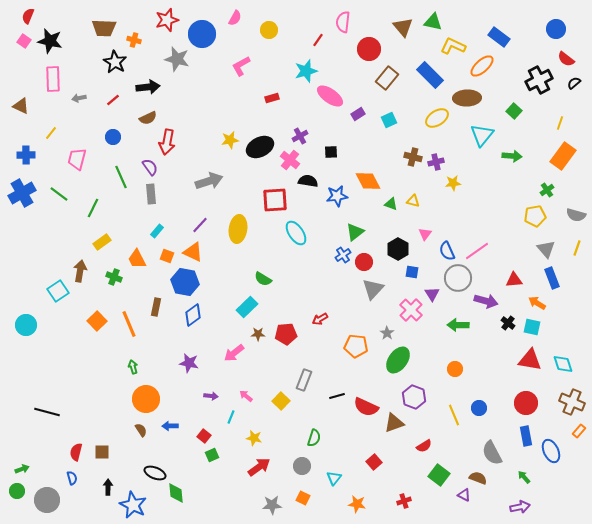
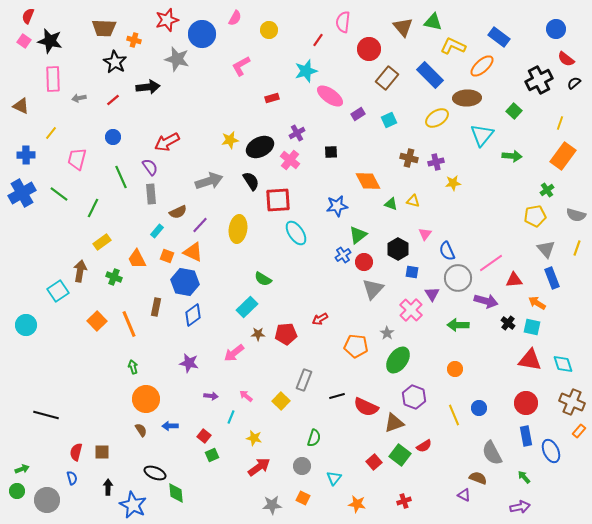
brown semicircle at (148, 118): moved 30 px right, 94 px down
purple cross at (300, 136): moved 3 px left, 3 px up
red arrow at (167, 142): rotated 50 degrees clockwise
brown cross at (413, 157): moved 4 px left, 1 px down
black semicircle at (308, 181): moved 57 px left; rotated 48 degrees clockwise
blue star at (337, 196): moved 10 px down
red square at (275, 200): moved 3 px right
green triangle at (355, 232): moved 3 px right, 3 px down
pink line at (477, 251): moved 14 px right, 12 px down
black line at (47, 412): moved 1 px left, 3 px down
green square at (439, 475): moved 39 px left, 20 px up
